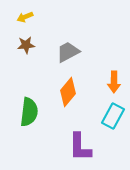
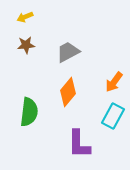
orange arrow: rotated 35 degrees clockwise
purple L-shape: moved 1 px left, 3 px up
